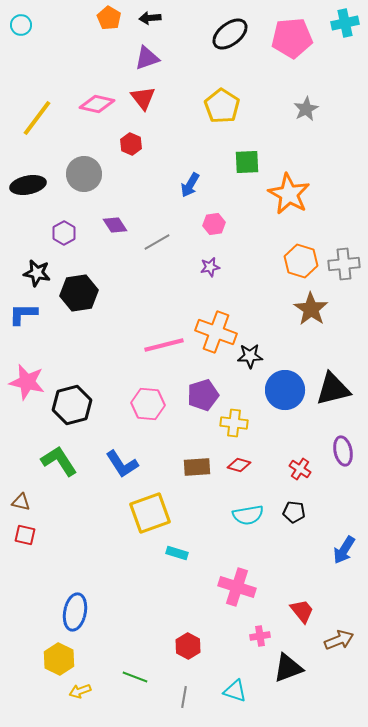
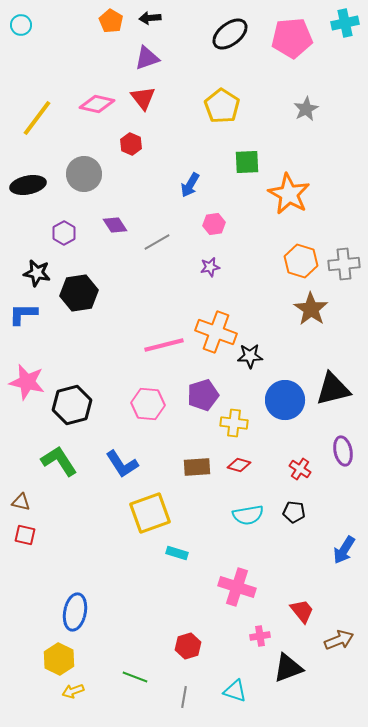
orange pentagon at (109, 18): moved 2 px right, 3 px down
blue circle at (285, 390): moved 10 px down
red hexagon at (188, 646): rotated 15 degrees clockwise
yellow arrow at (80, 691): moved 7 px left
